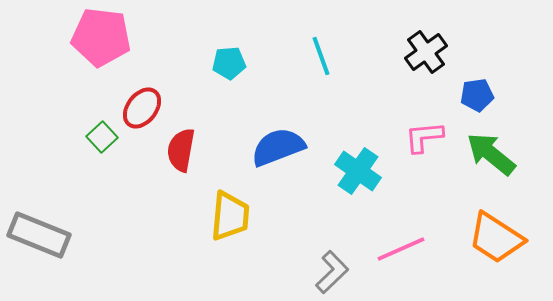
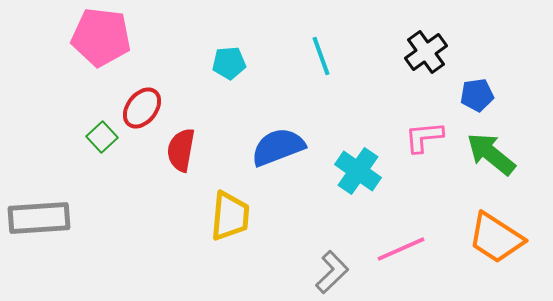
gray rectangle: moved 17 px up; rotated 26 degrees counterclockwise
